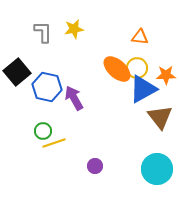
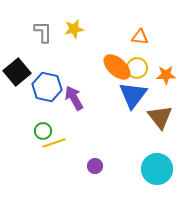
orange ellipse: moved 2 px up
blue triangle: moved 10 px left, 6 px down; rotated 24 degrees counterclockwise
